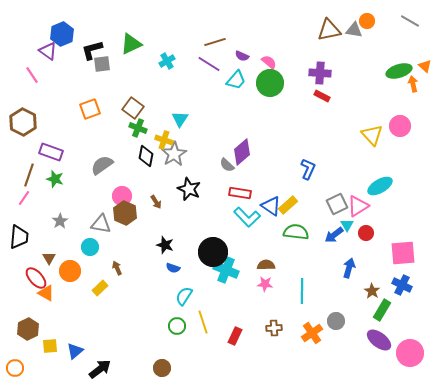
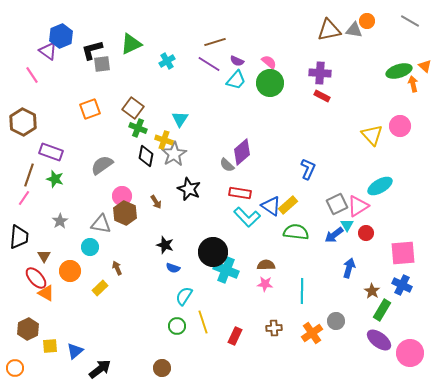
blue hexagon at (62, 34): moved 1 px left, 2 px down
purple semicircle at (242, 56): moved 5 px left, 5 px down
brown triangle at (49, 258): moved 5 px left, 2 px up
